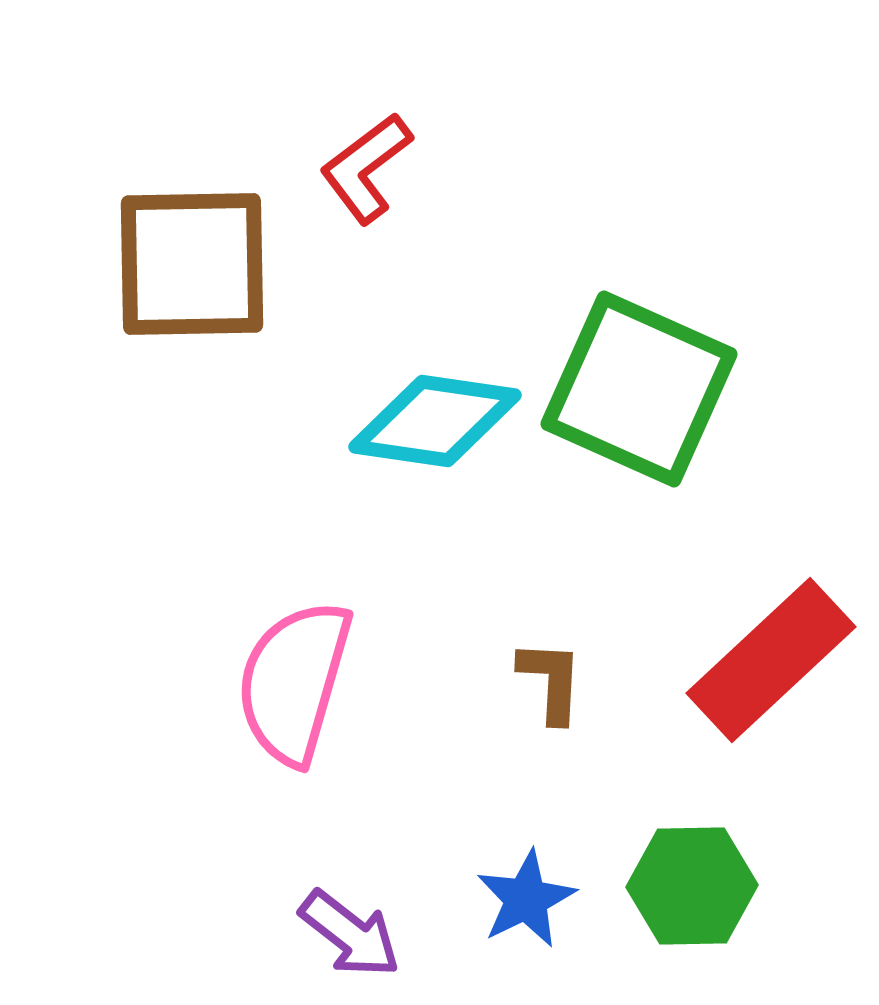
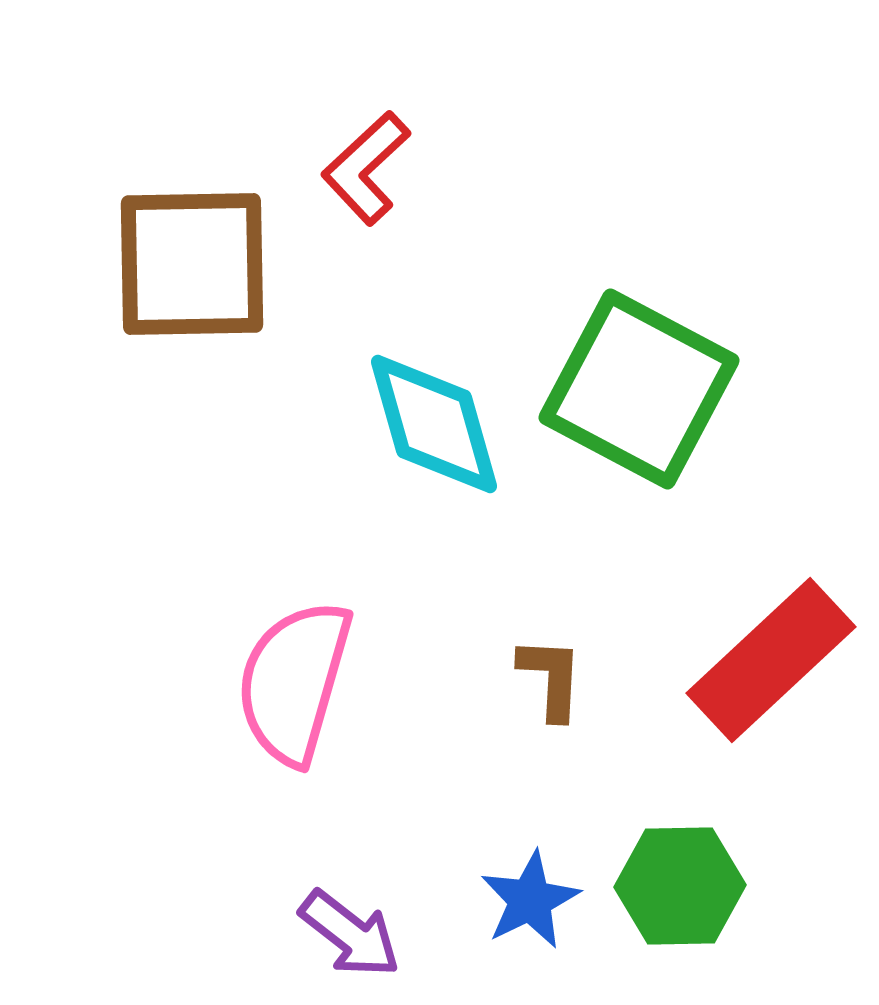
red L-shape: rotated 6 degrees counterclockwise
green square: rotated 4 degrees clockwise
cyan diamond: moved 1 px left, 3 px down; rotated 66 degrees clockwise
brown L-shape: moved 3 px up
green hexagon: moved 12 px left
blue star: moved 4 px right, 1 px down
